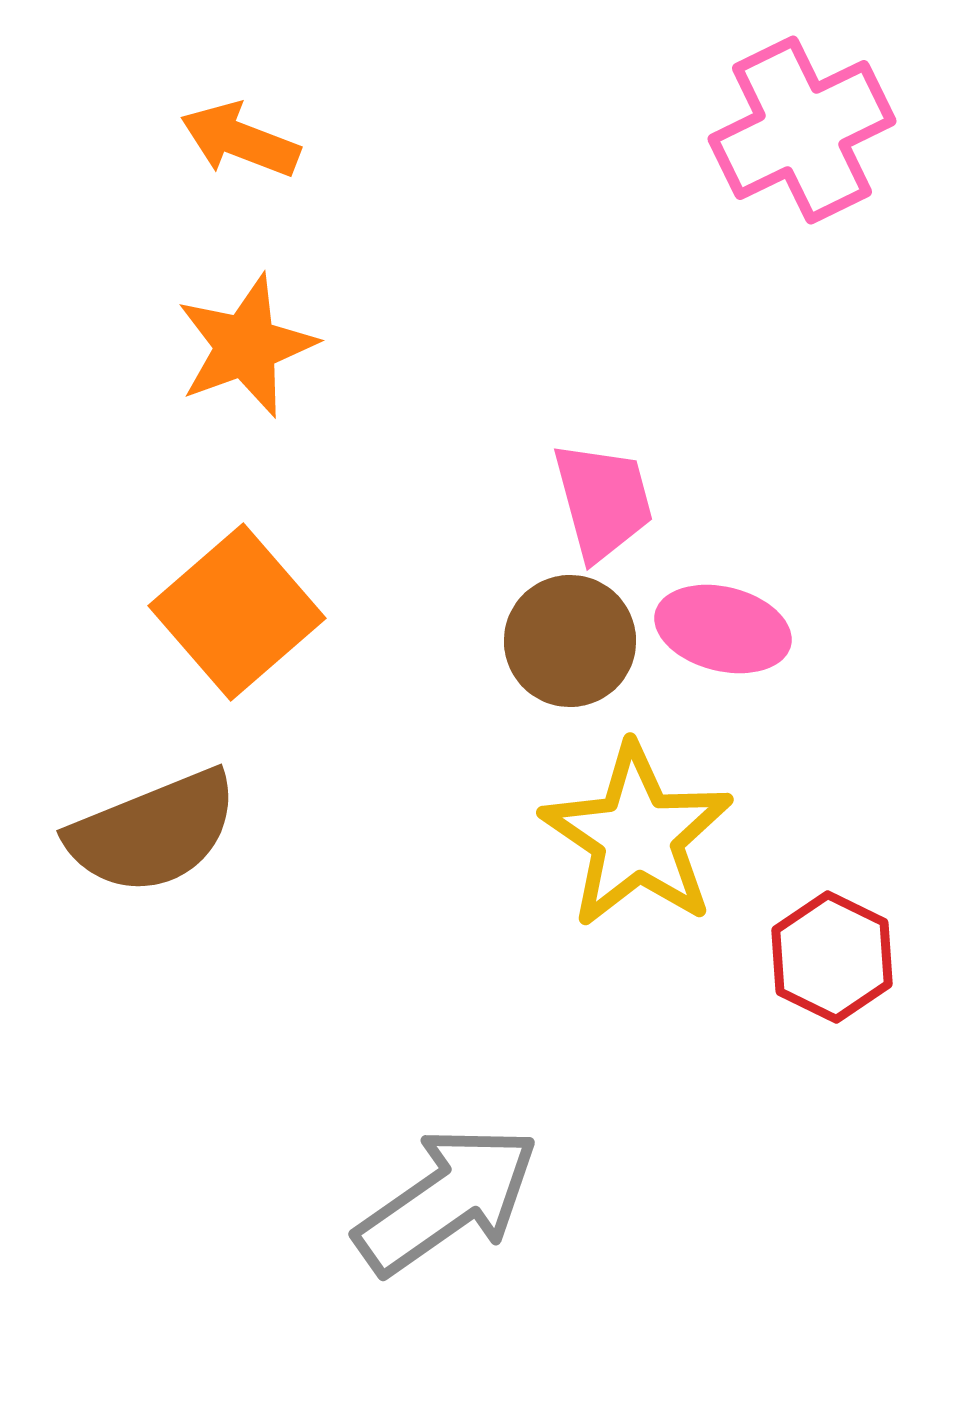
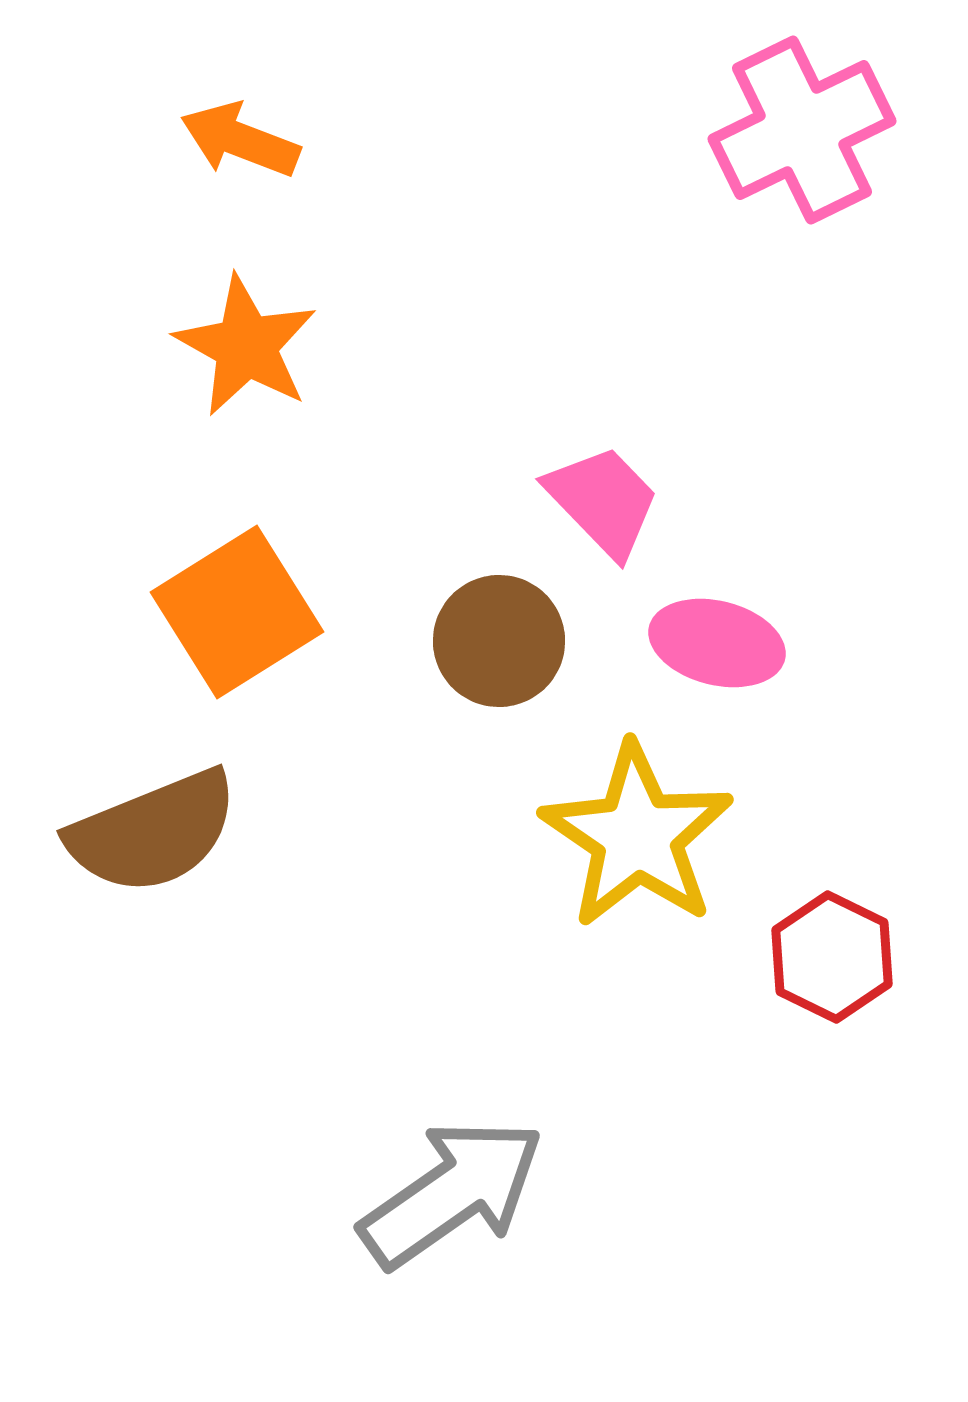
orange star: rotated 23 degrees counterclockwise
pink trapezoid: rotated 29 degrees counterclockwise
orange square: rotated 9 degrees clockwise
pink ellipse: moved 6 px left, 14 px down
brown circle: moved 71 px left
gray arrow: moved 5 px right, 7 px up
